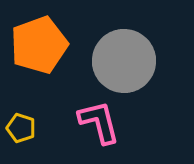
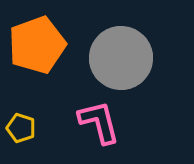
orange pentagon: moved 2 px left
gray circle: moved 3 px left, 3 px up
